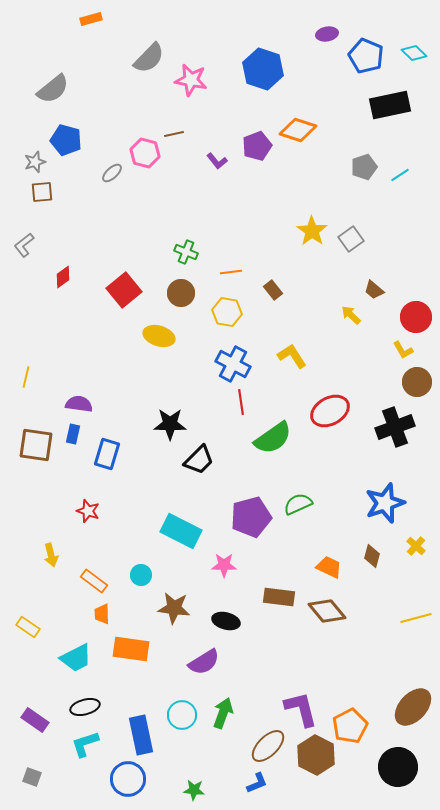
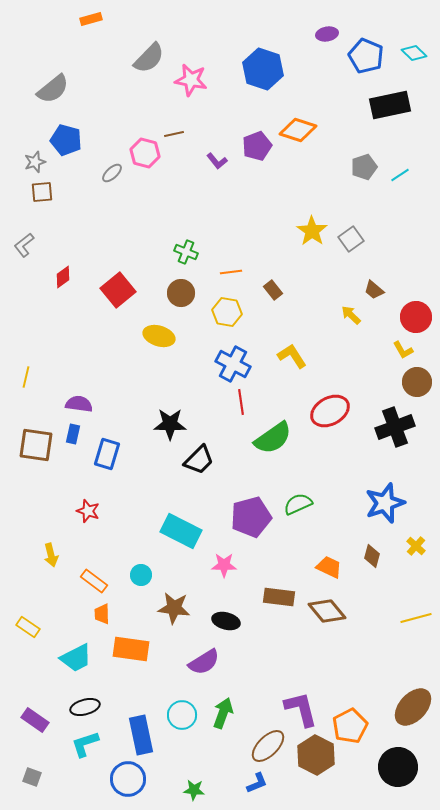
red square at (124, 290): moved 6 px left
